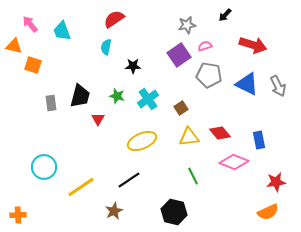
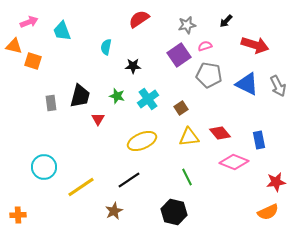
black arrow: moved 1 px right, 6 px down
red semicircle: moved 25 px right
pink arrow: moved 1 px left, 2 px up; rotated 108 degrees clockwise
red arrow: moved 2 px right
orange square: moved 4 px up
green line: moved 6 px left, 1 px down
